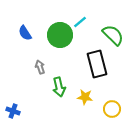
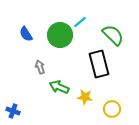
blue semicircle: moved 1 px right, 1 px down
black rectangle: moved 2 px right
green arrow: rotated 126 degrees clockwise
